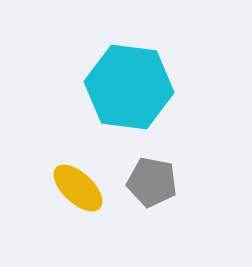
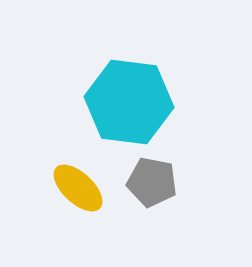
cyan hexagon: moved 15 px down
